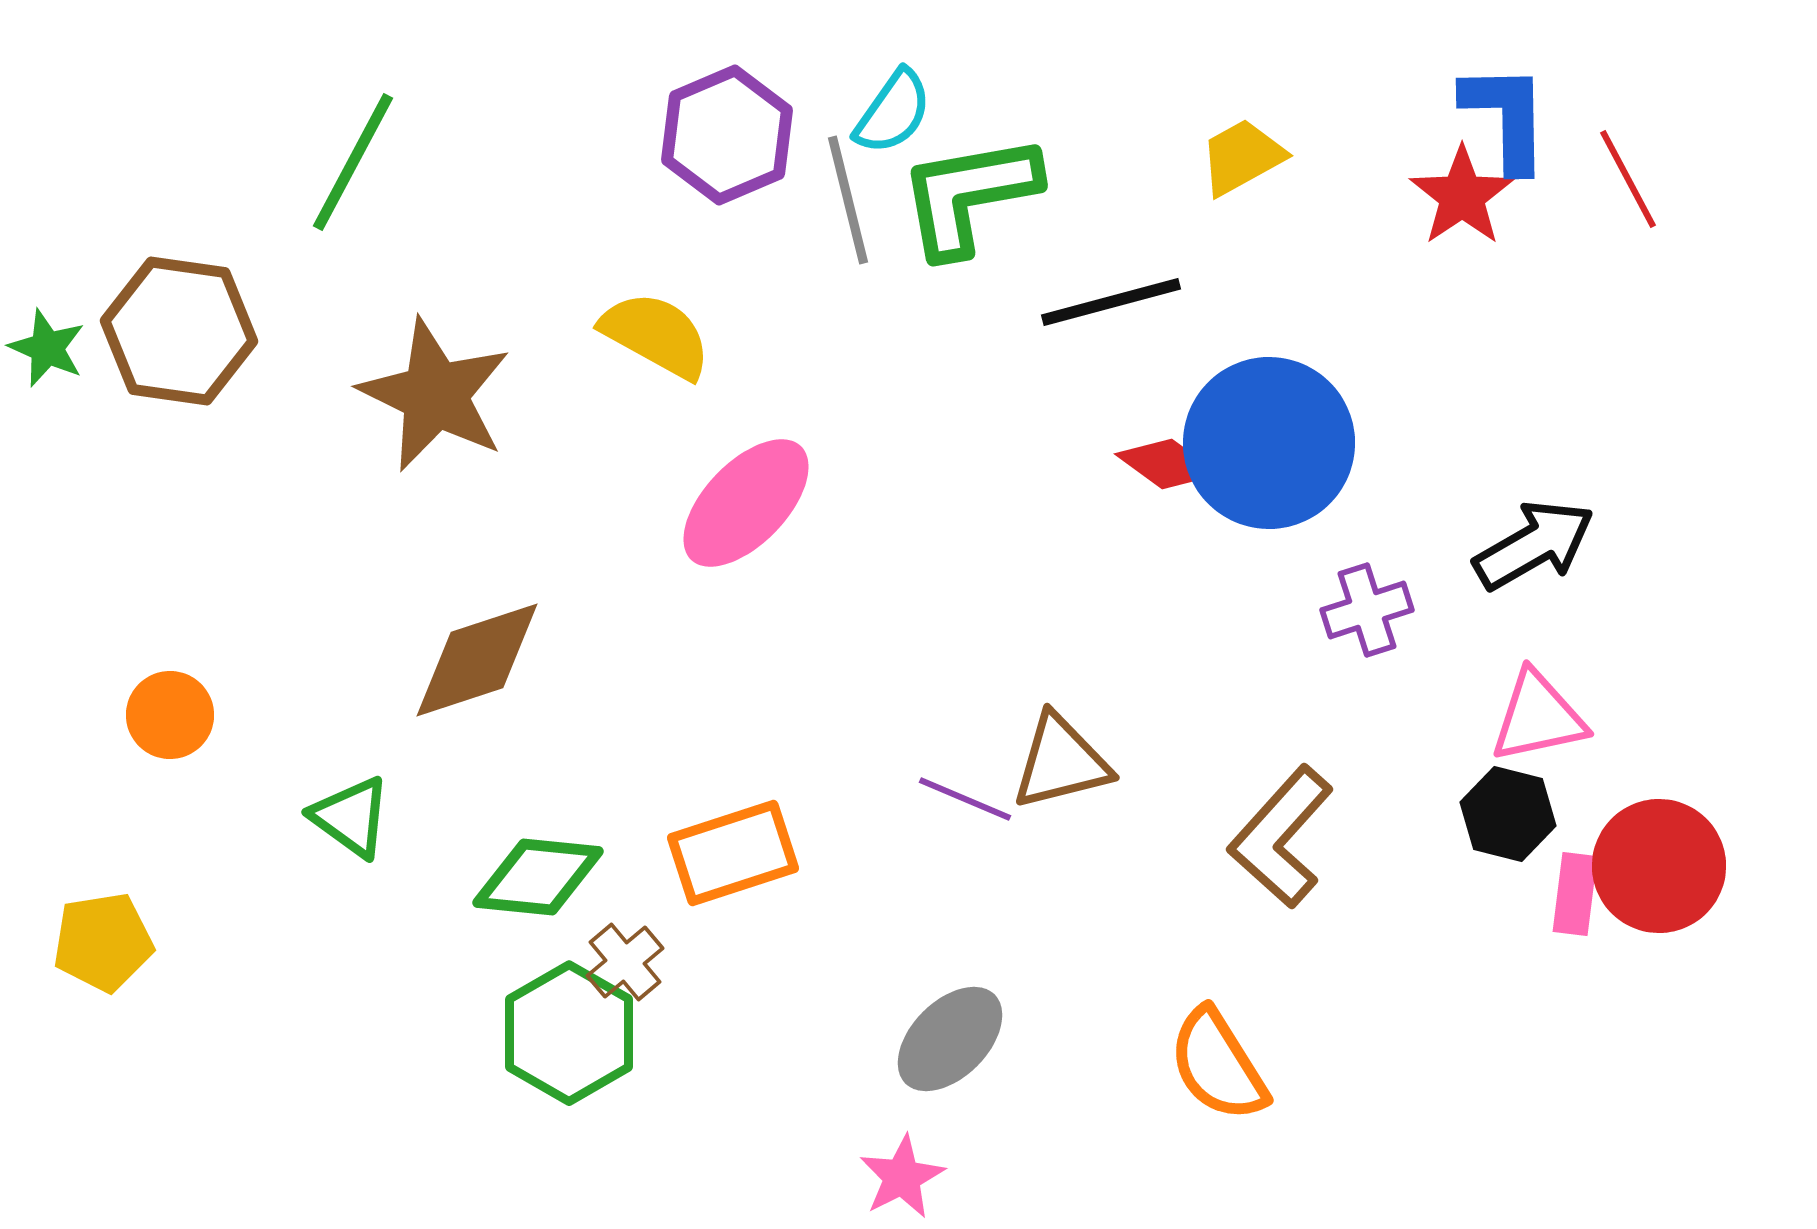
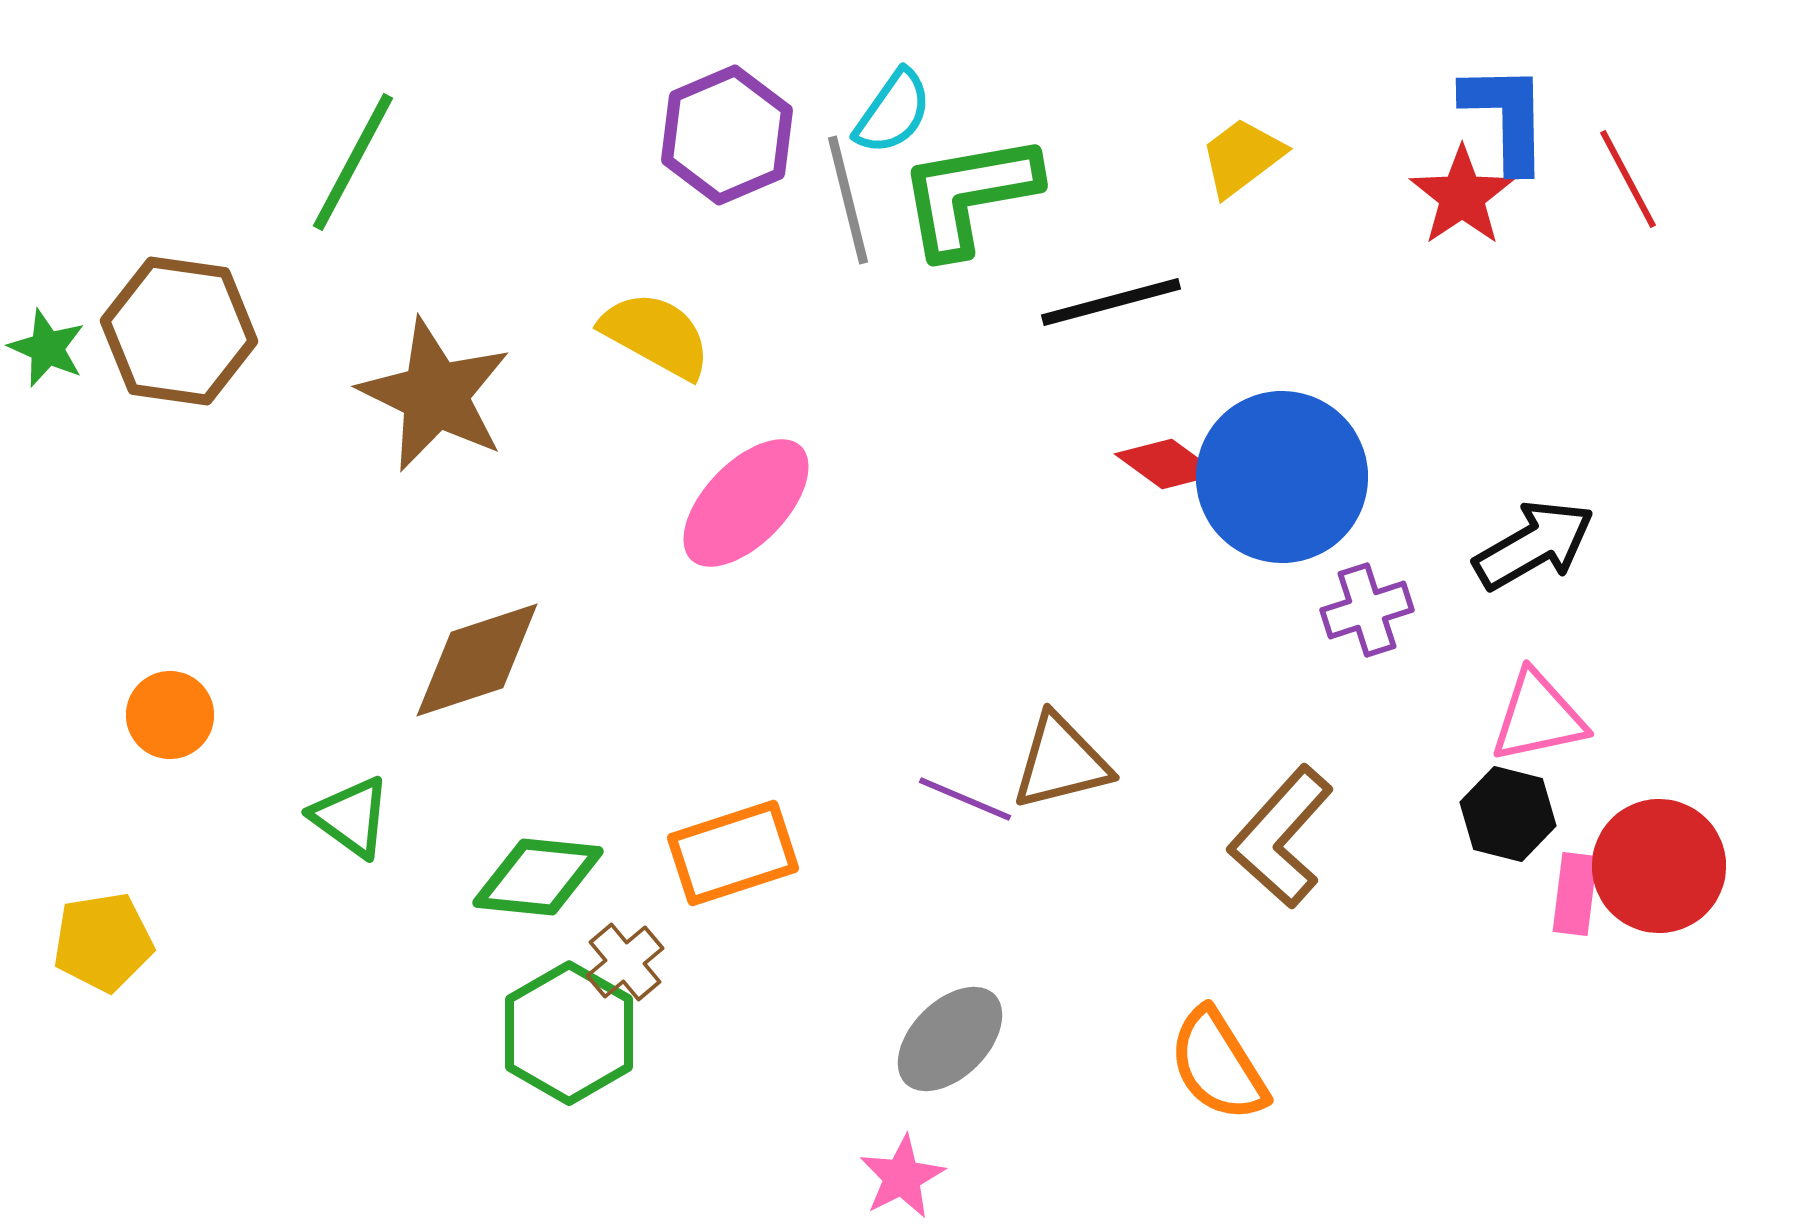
yellow trapezoid: rotated 8 degrees counterclockwise
blue circle: moved 13 px right, 34 px down
